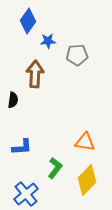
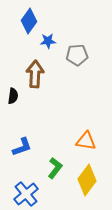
blue diamond: moved 1 px right
black semicircle: moved 4 px up
orange triangle: moved 1 px right, 1 px up
blue L-shape: rotated 15 degrees counterclockwise
yellow diamond: rotated 8 degrees counterclockwise
